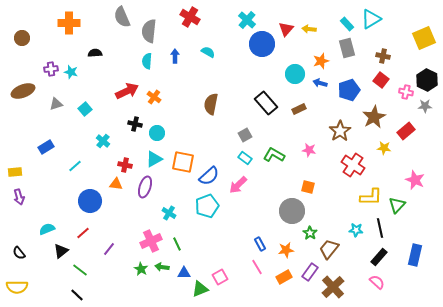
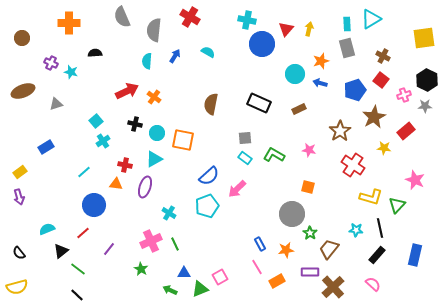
cyan cross at (247, 20): rotated 30 degrees counterclockwise
cyan rectangle at (347, 24): rotated 40 degrees clockwise
yellow arrow at (309, 29): rotated 96 degrees clockwise
gray semicircle at (149, 31): moved 5 px right, 1 px up
yellow square at (424, 38): rotated 15 degrees clockwise
blue arrow at (175, 56): rotated 32 degrees clockwise
brown cross at (383, 56): rotated 16 degrees clockwise
purple cross at (51, 69): moved 6 px up; rotated 32 degrees clockwise
blue pentagon at (349, 90): moved 6 px right
pink cross at (406, 92): moved 2 px left, 3 px down; rotated 32 degrees counterclockwise
black rectangle at (266, 103): moved 7 px left; rotated 25 degrees counterclockwise
cyan square at (85, 109): moved 11 px right, 12 px down
gray square at (245, 135): moved 3 px down; rotated 24 degrees clockwise
cyan cross at (103, 141): rotated 16 degrees clockwise
orange square at (183, 162): moved 22 px up
cyan line at (75, 166): moved 9 px right, 6 px down
yellow rectangle at (15, 172): moved 5 px right; rotated 32 degrees counterclockwise
pink arrow at (238, 185): moved 1 px left, 4 px down
yellow L-shape at (371, 197): rotated 15 degrees clockwise
blue circle at (90, 201): moved 4 px right, 4 px down
gray circle at (292, 211): moved 3 px down
green line at (177, 244): moved 2 px left
black rectangle at (379, 257): moved 2 px left, 2 px up
green arrow at (162, 267): moved 8 px right, 23 px down; rotated 16 degrees clockwise
green line at (80, 270): moved 2 px left, 1 px up
purple rectangle at (310, 272): rotated 54 degrees clockwise
orange rectangle at (284, 277): moved 7 px left, 4 px down
pink semicircle at (377, 282): moved 4 px left, 2 px down
yellow semicircle at (17, 287): rotated 15 degrees counterclockwise
